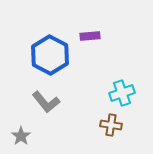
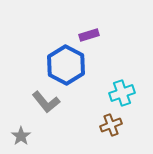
purple rectangle: moved 1 px left, 1 px up; rotated 12 degrees counterclockwise
blue hexagon: moved 16 px right, 10 px down
brown cross: rotated 30 degrees counterclockwise
